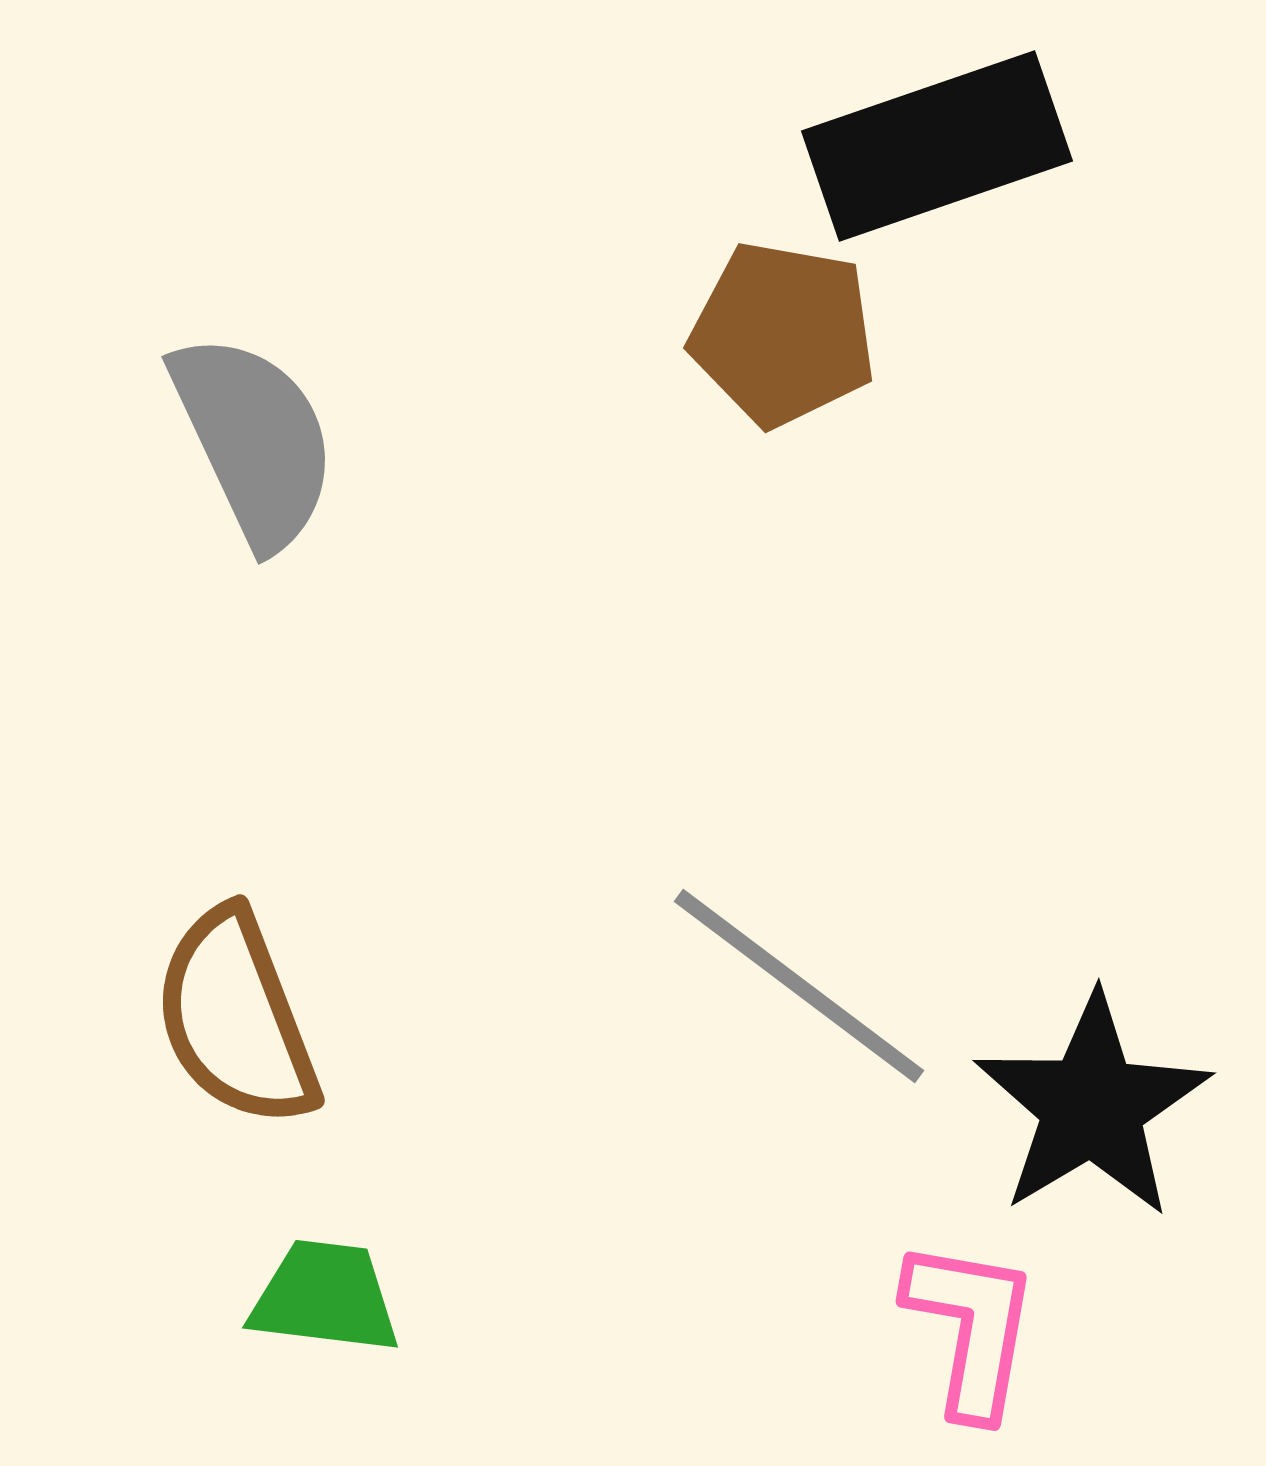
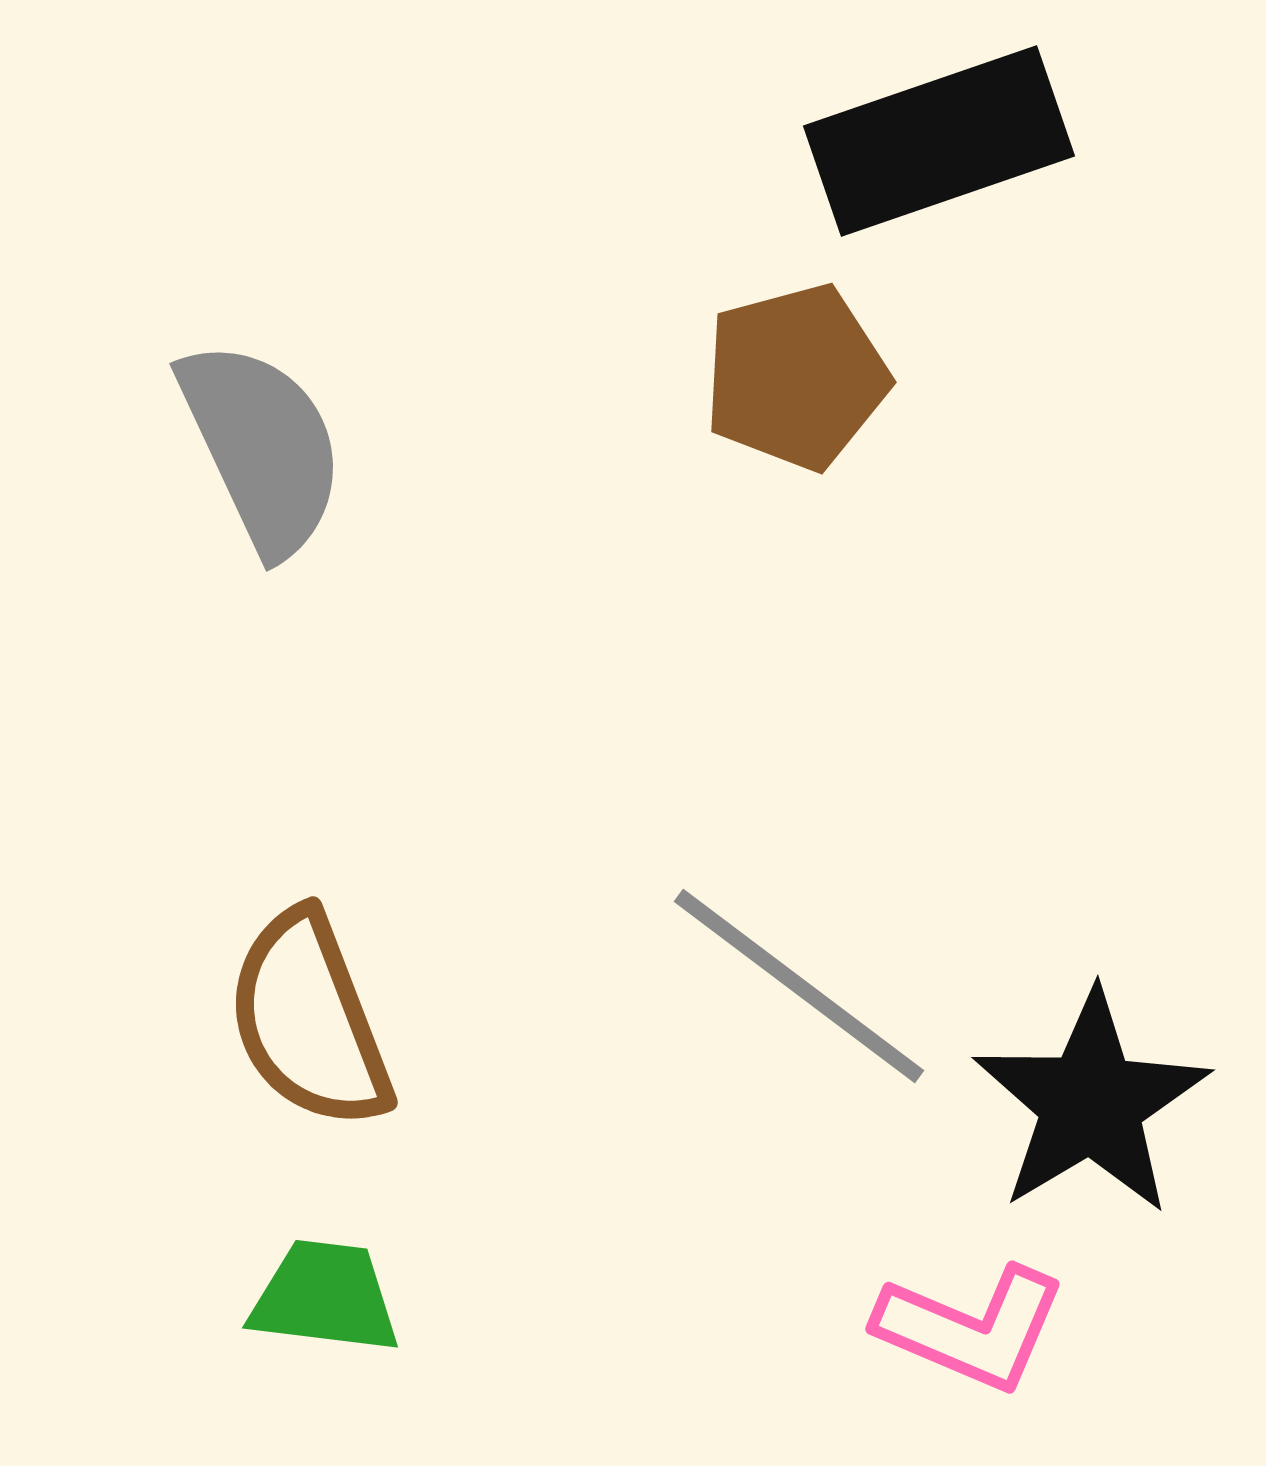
black rectangle: moved 2 px right, 5 px up
brown pentagon: moved 13 px right, 43 px down; rotated 25 degrees counterclockwise
gray semicircle: moved 8 px right, 7 px down
brown semicircle: moved 73 px right, 2 px down
black star: moved 1 px left, 3 px up
pink L-shape: rotated 103 degrees clockwise
